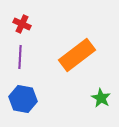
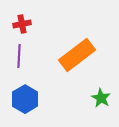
red cross: rotated 36 degrees counterclockwise
purple line: moved 1 px left, 1 px up
blue hexagon: moved 2 px right; rotated 20 degrees clockwise
